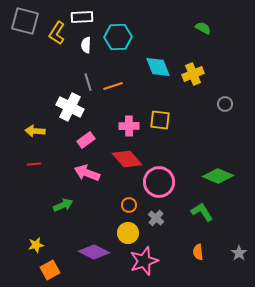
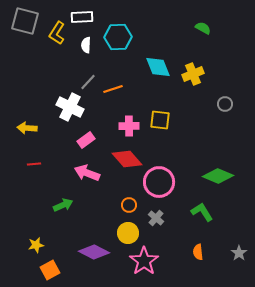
gray line: rotated 60 degrees clockwise
orange line: moved 3 px down
yellow arrow: moved 8 px left, 3 px up
pink star: rotated 16 degrees counterclockwise
